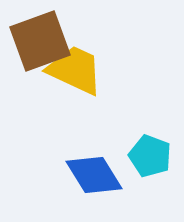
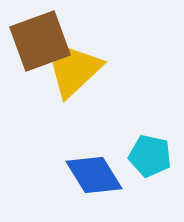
yellow trapezoid: moved 1 px down; rotated 68 degrees counterclockwise
cyan pentagon: rotated 9 degrees counterclockwise
